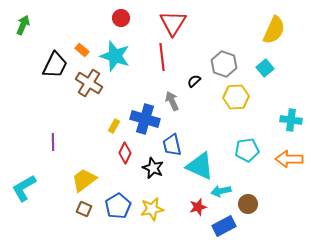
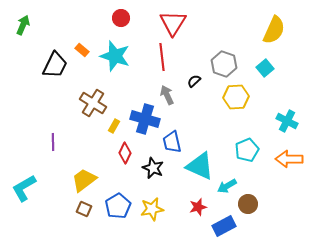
brown cross: moved 4 px right, 20 px down
gray arrow: moved 5 px left, 6 px up
cyan cross: moved 4 px left, 1 px down; rotated 20 degrees clockwise
blue trapezoid: moved 3 px up
cyan pentagon: rotated 15 degrees counterclockwise
cyan arrow: moved 6 px right, 5 px up; rotated 18 degrees counterclockwise
